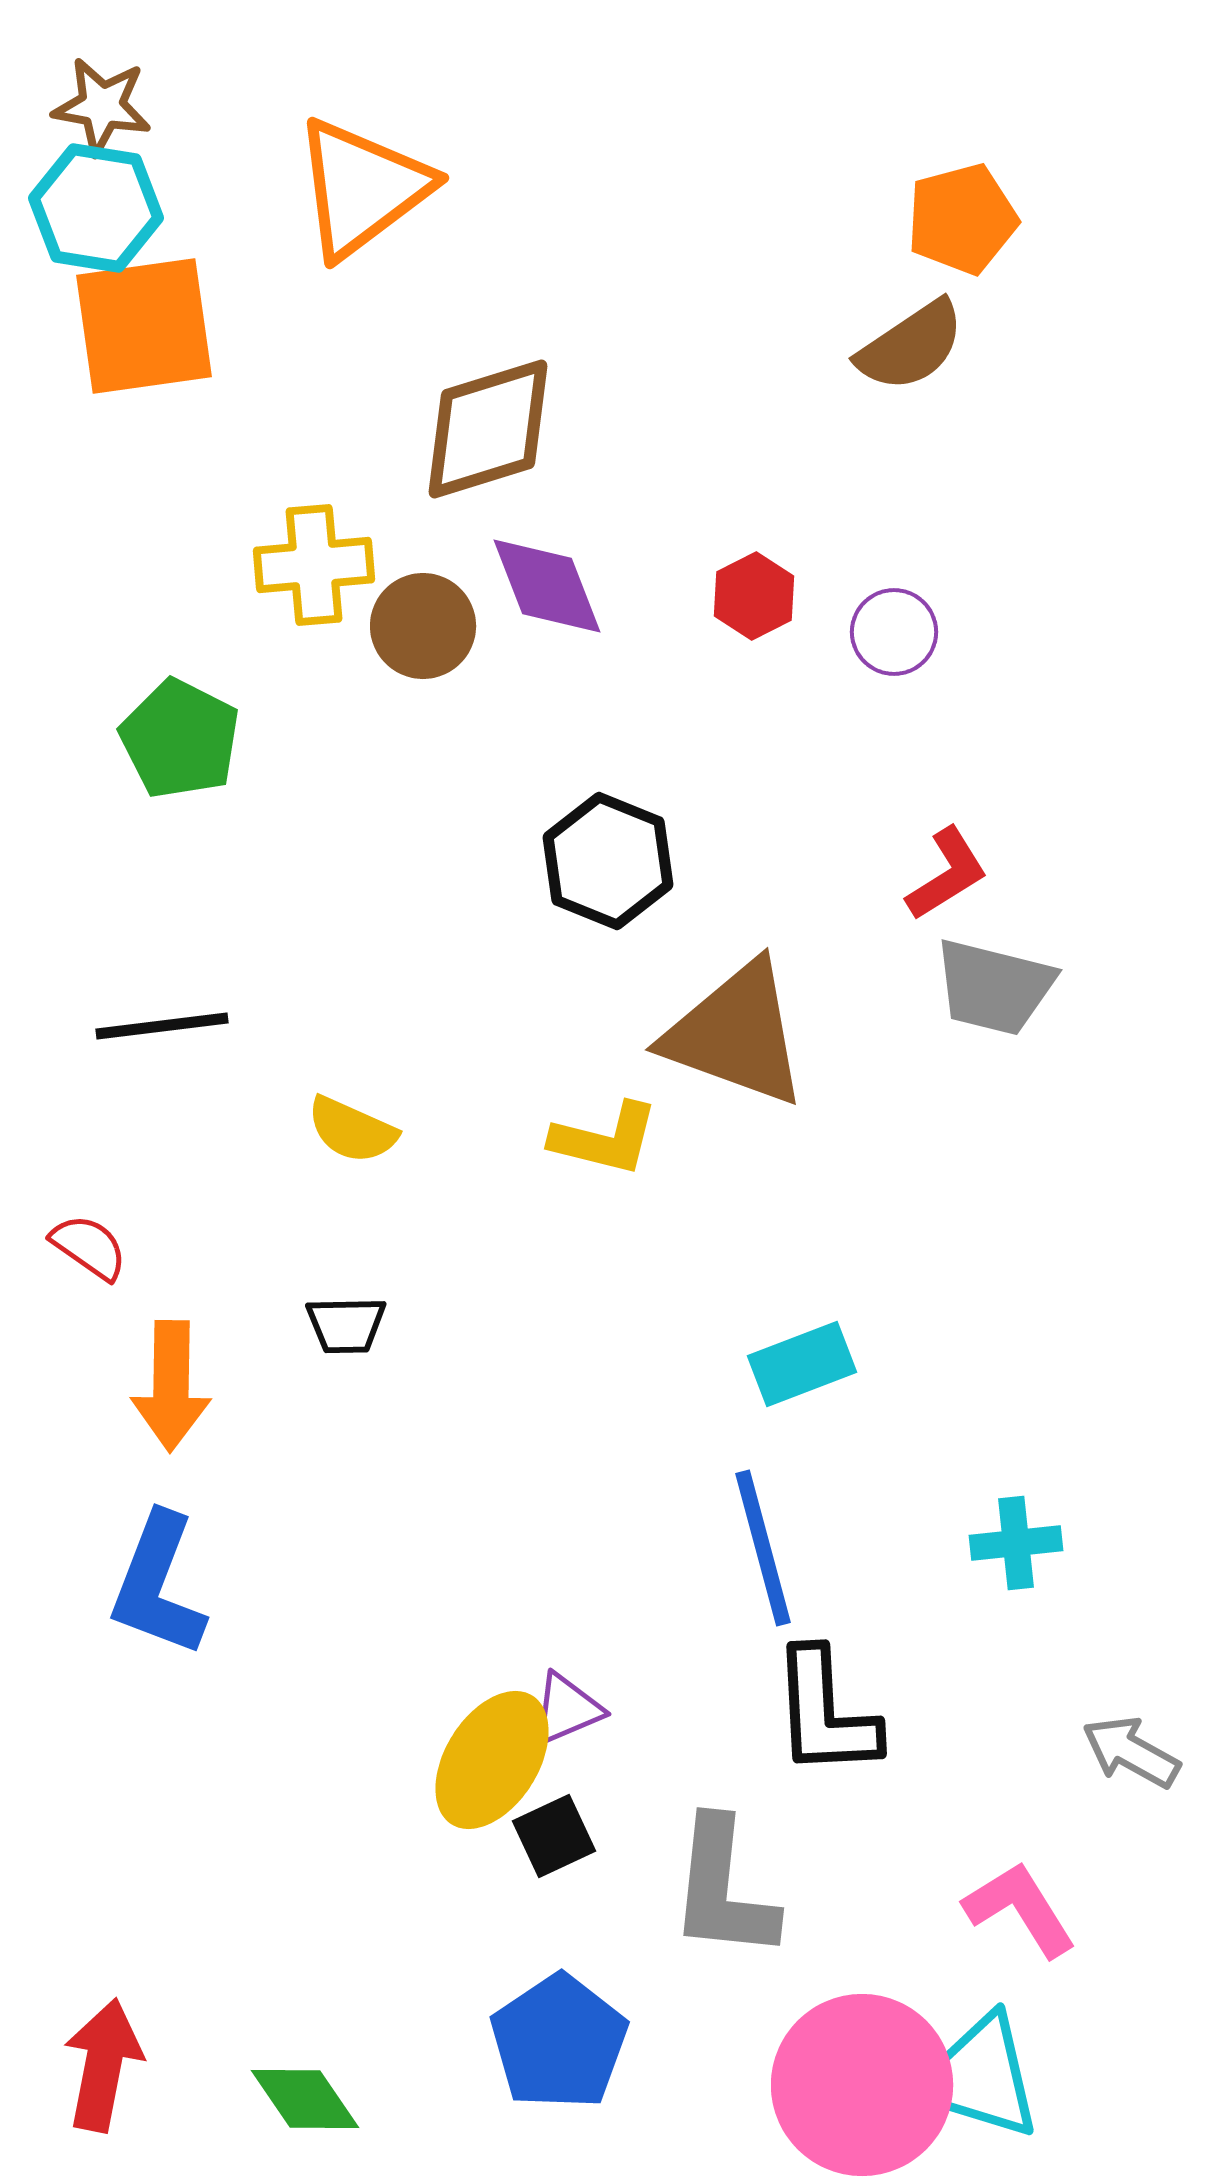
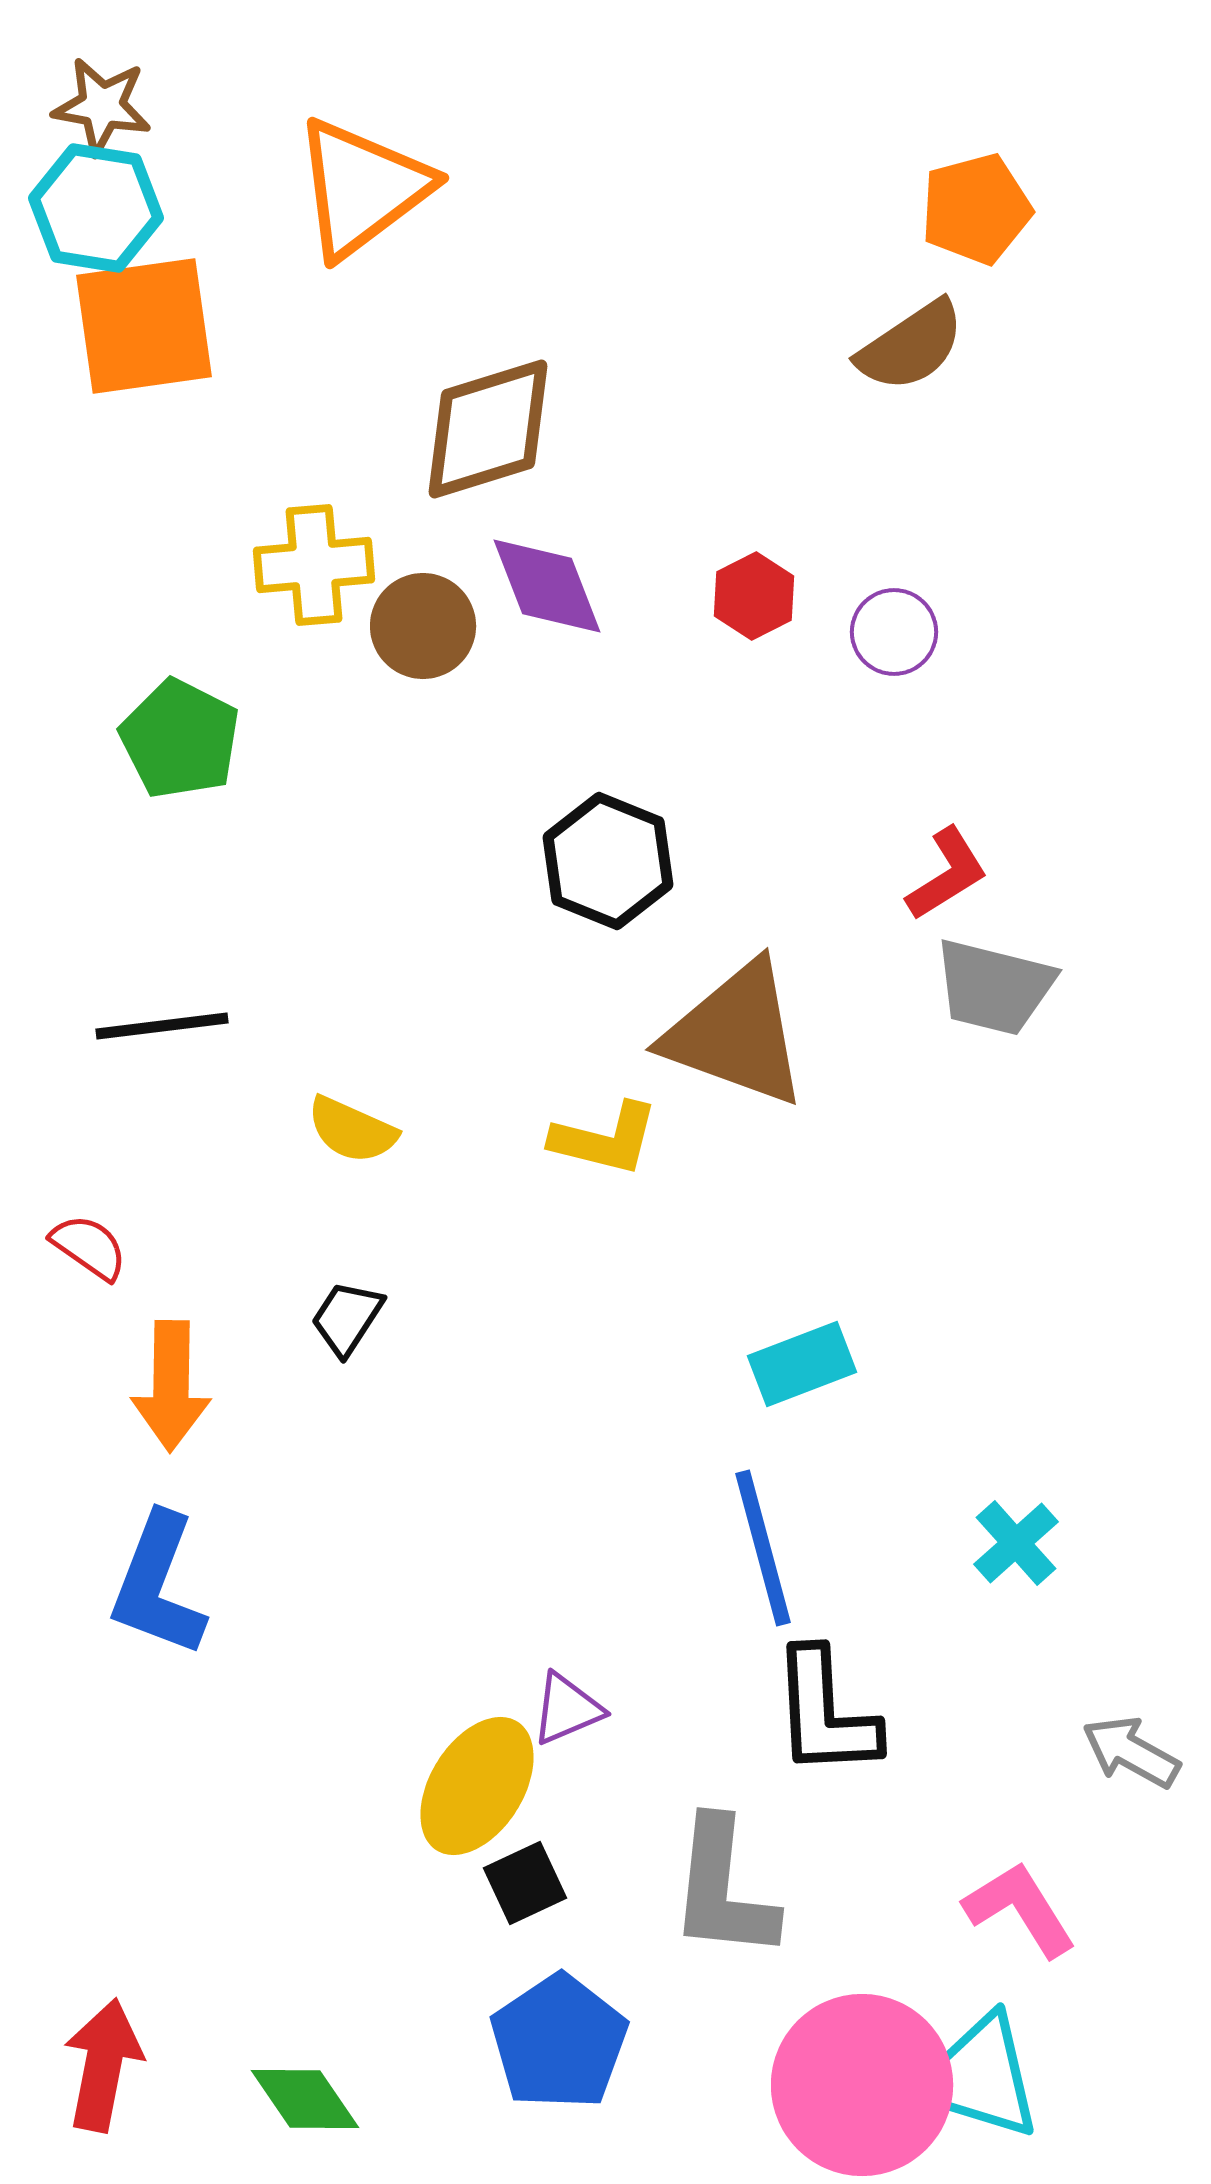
orange pentagon: moved 14 px right, 10 px up
black trapezoid: moved 1 px right, 7 px up; rotated 124 degrees clockwise
cyan cross: rotated 36 degrees counterclockwise
yellow ellipse: moved 15 px left, 26 px down
black square: moved 29 px left, 47 px down
